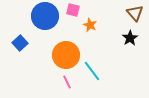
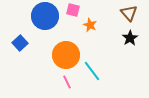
brown triangle: moved 6 px left
